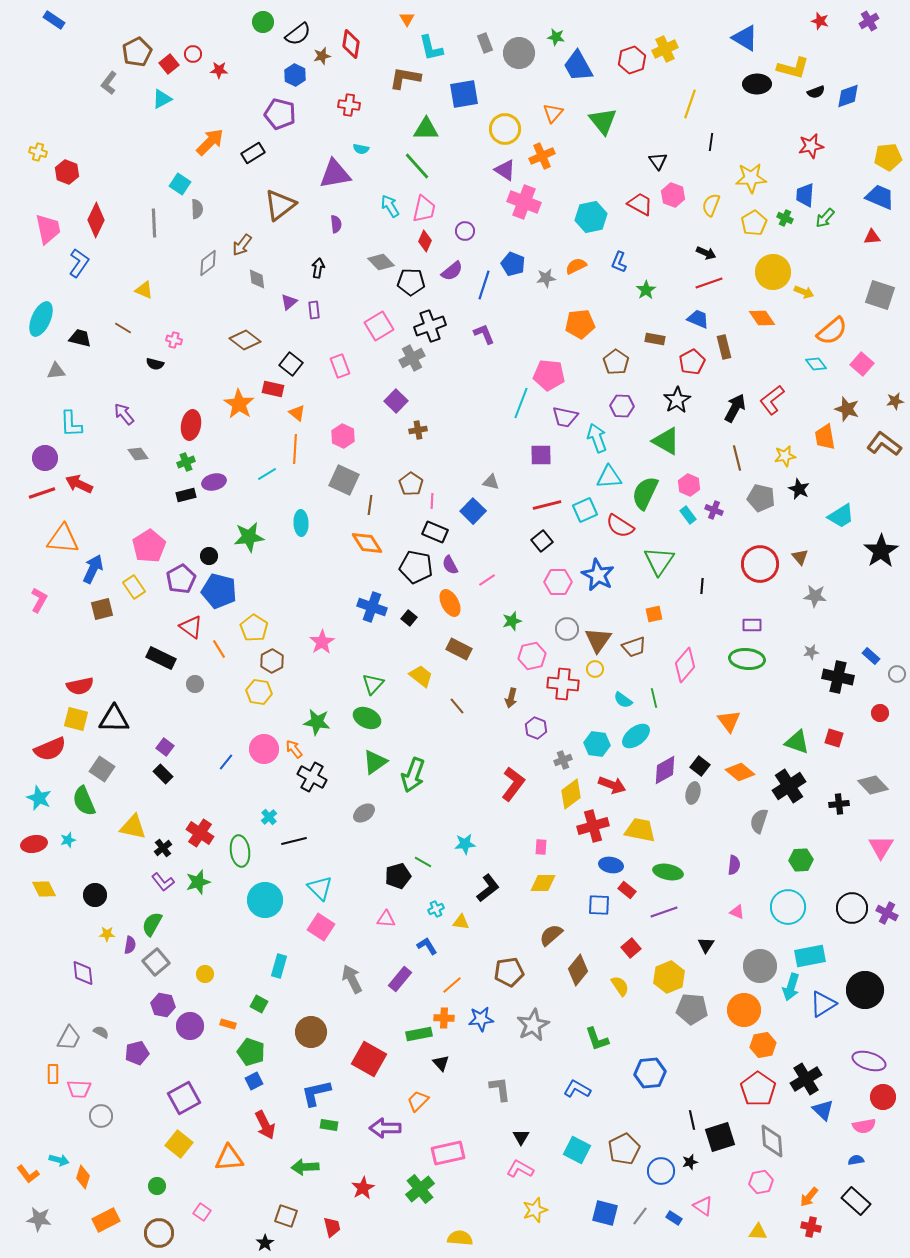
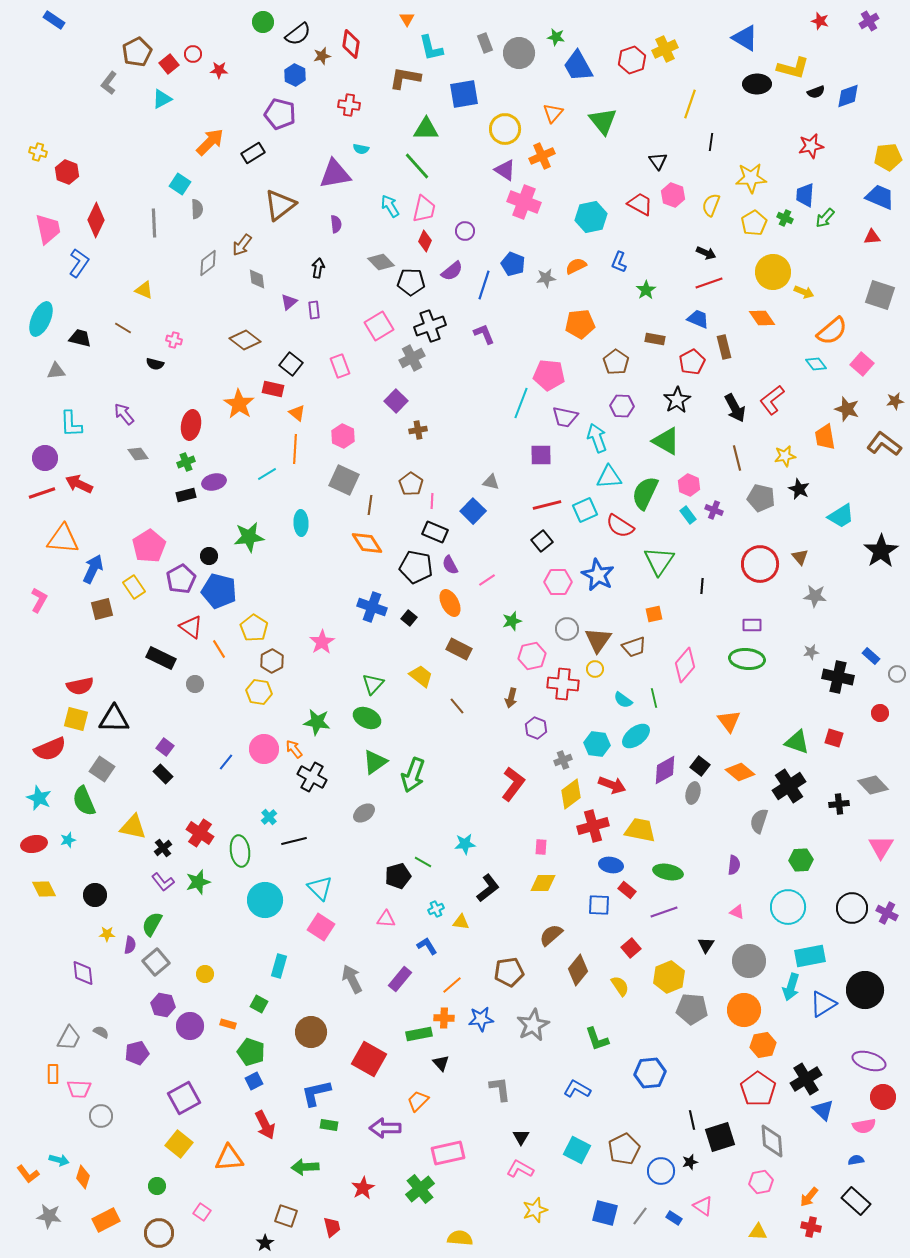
black arrow at (735, 408): rotated 124 degrees clockwise
gray circle at (760, 966): moved 11 px left, 5 px up
gray star at (39, 1219): moved 10 px right, 3 px up
